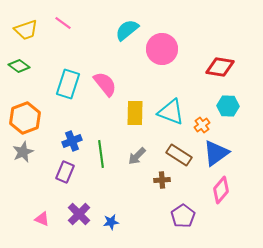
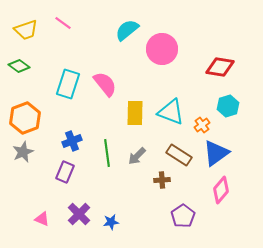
cyan hexagon: rotated 20 degrees counterclockwise
green line: moved 6 px right, 1 px up
